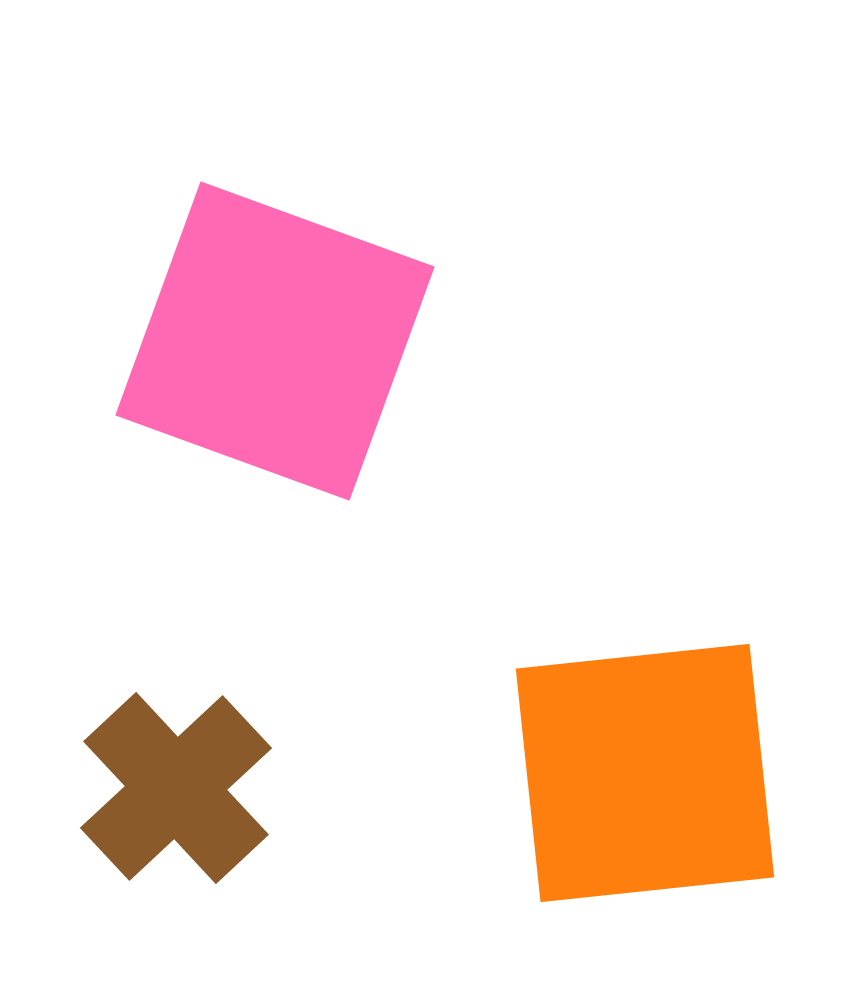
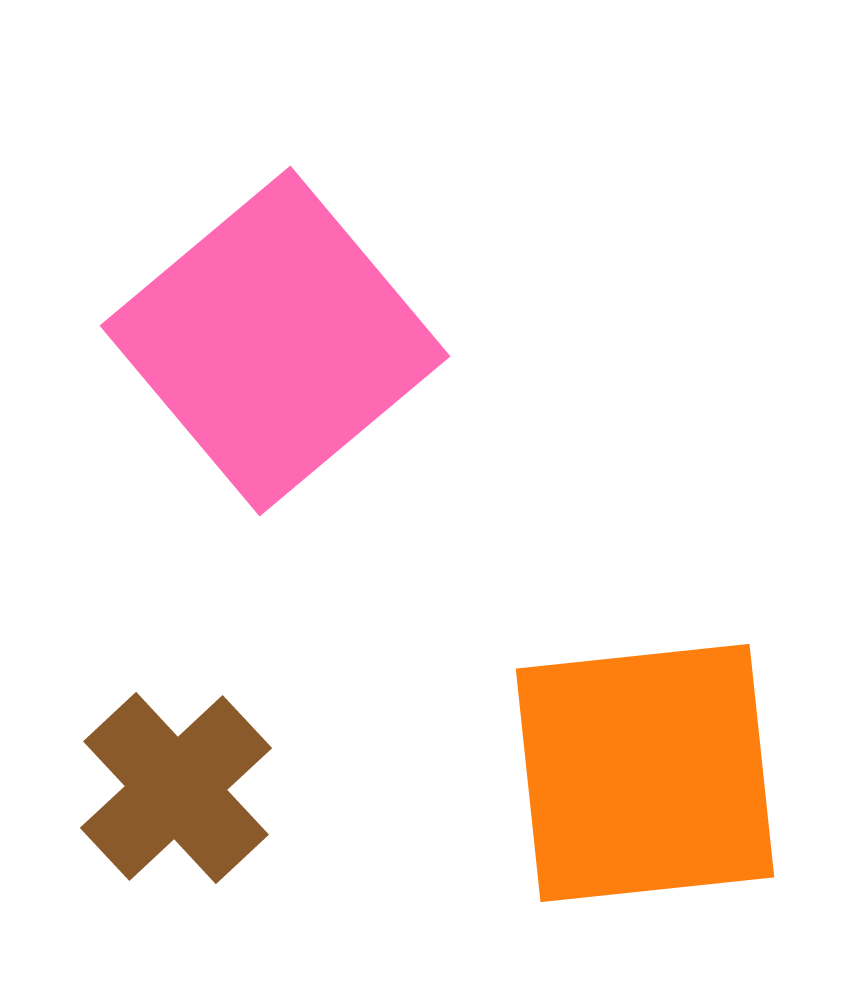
pink square: rotated 30 degrees clockwise
